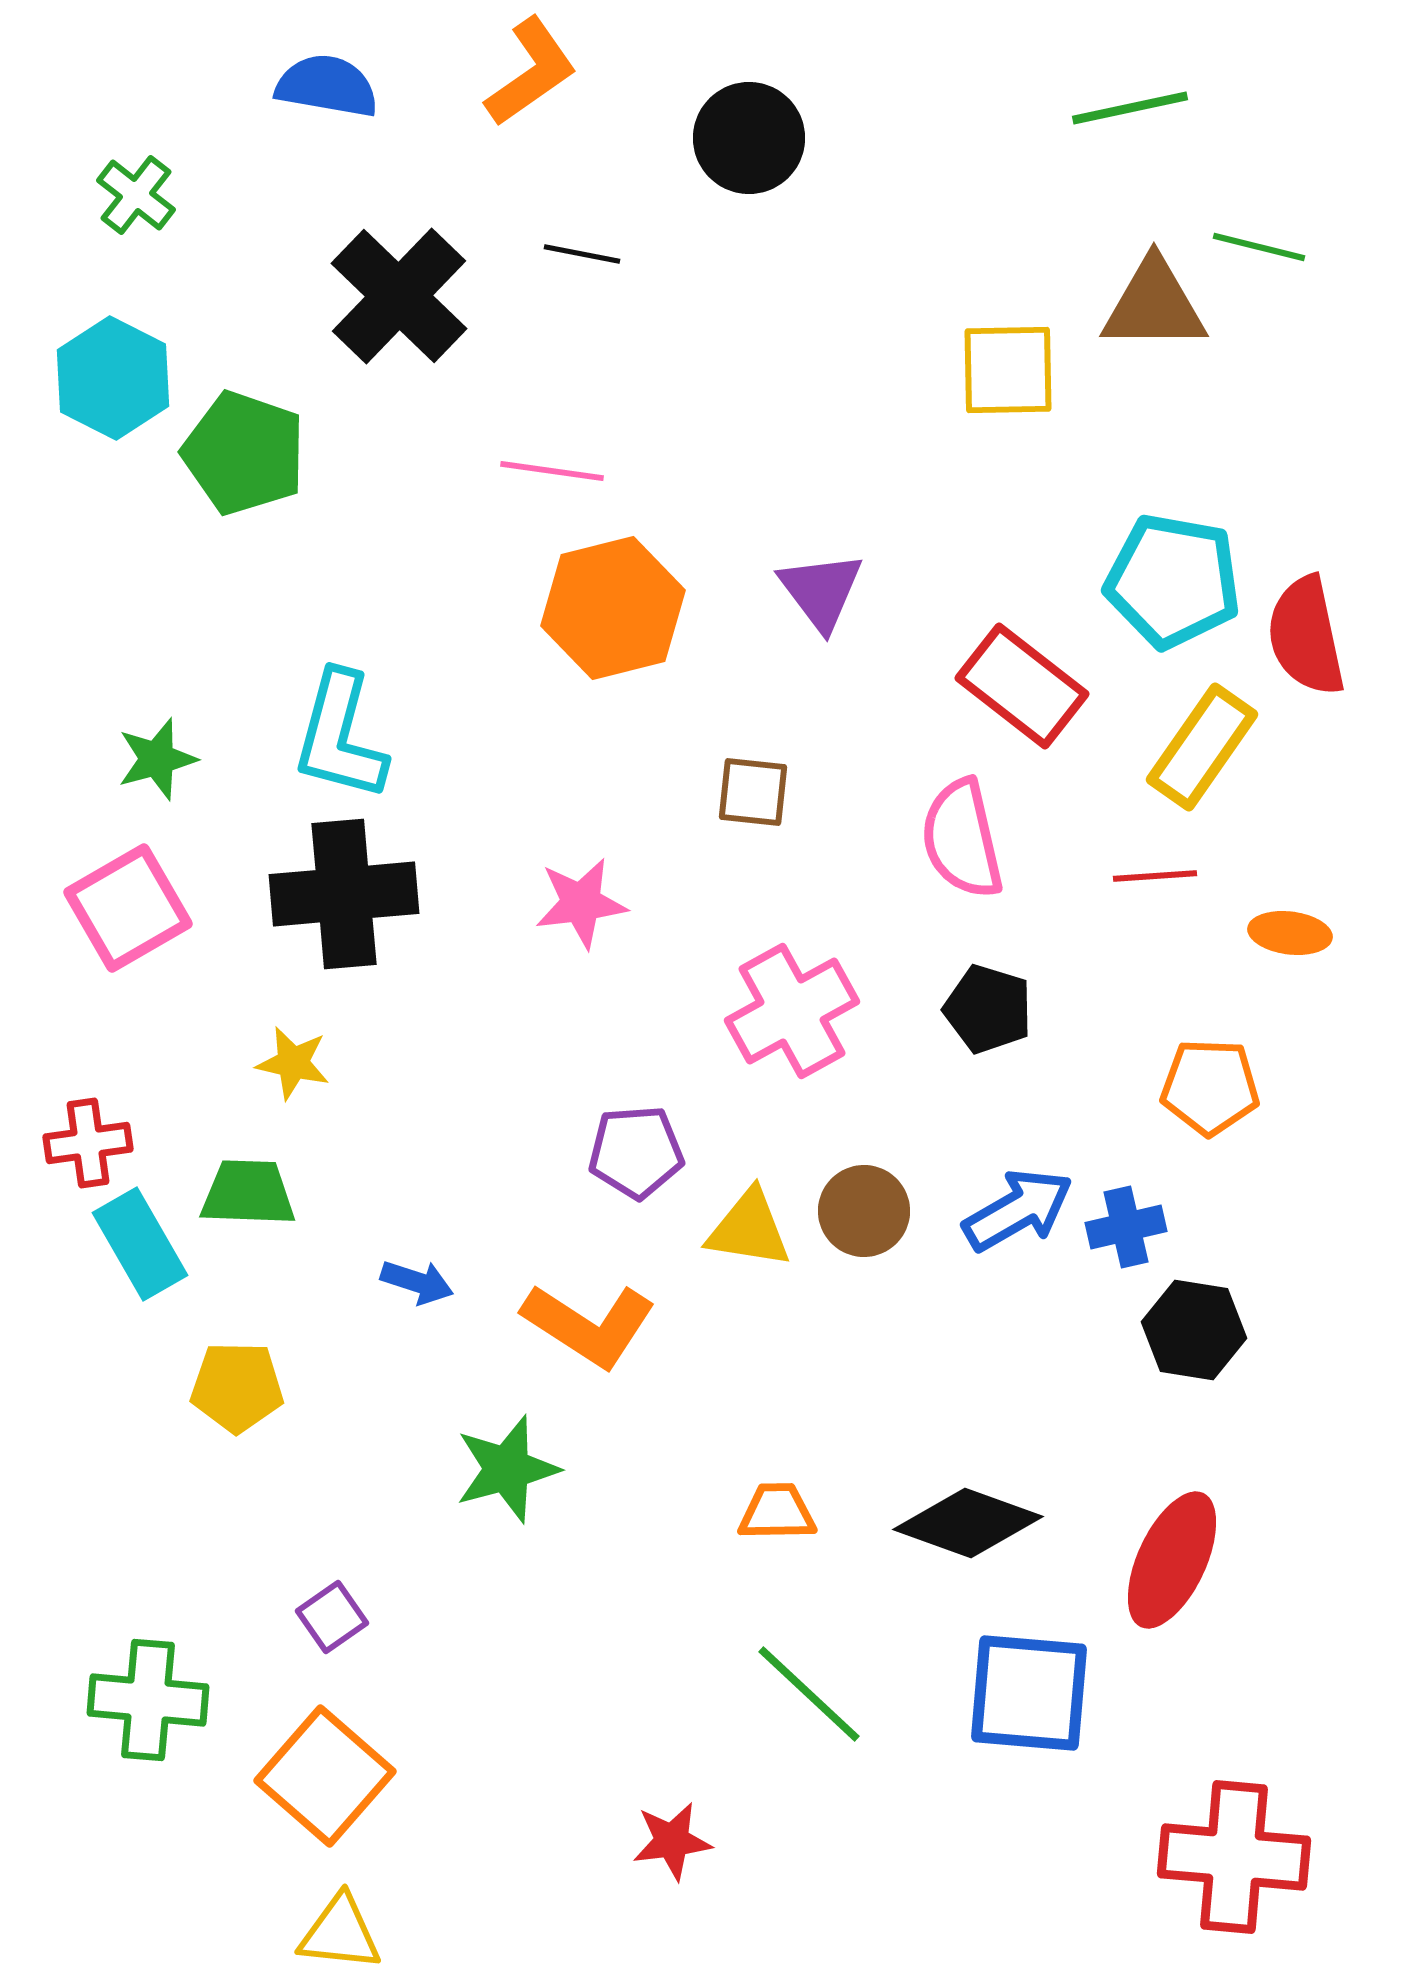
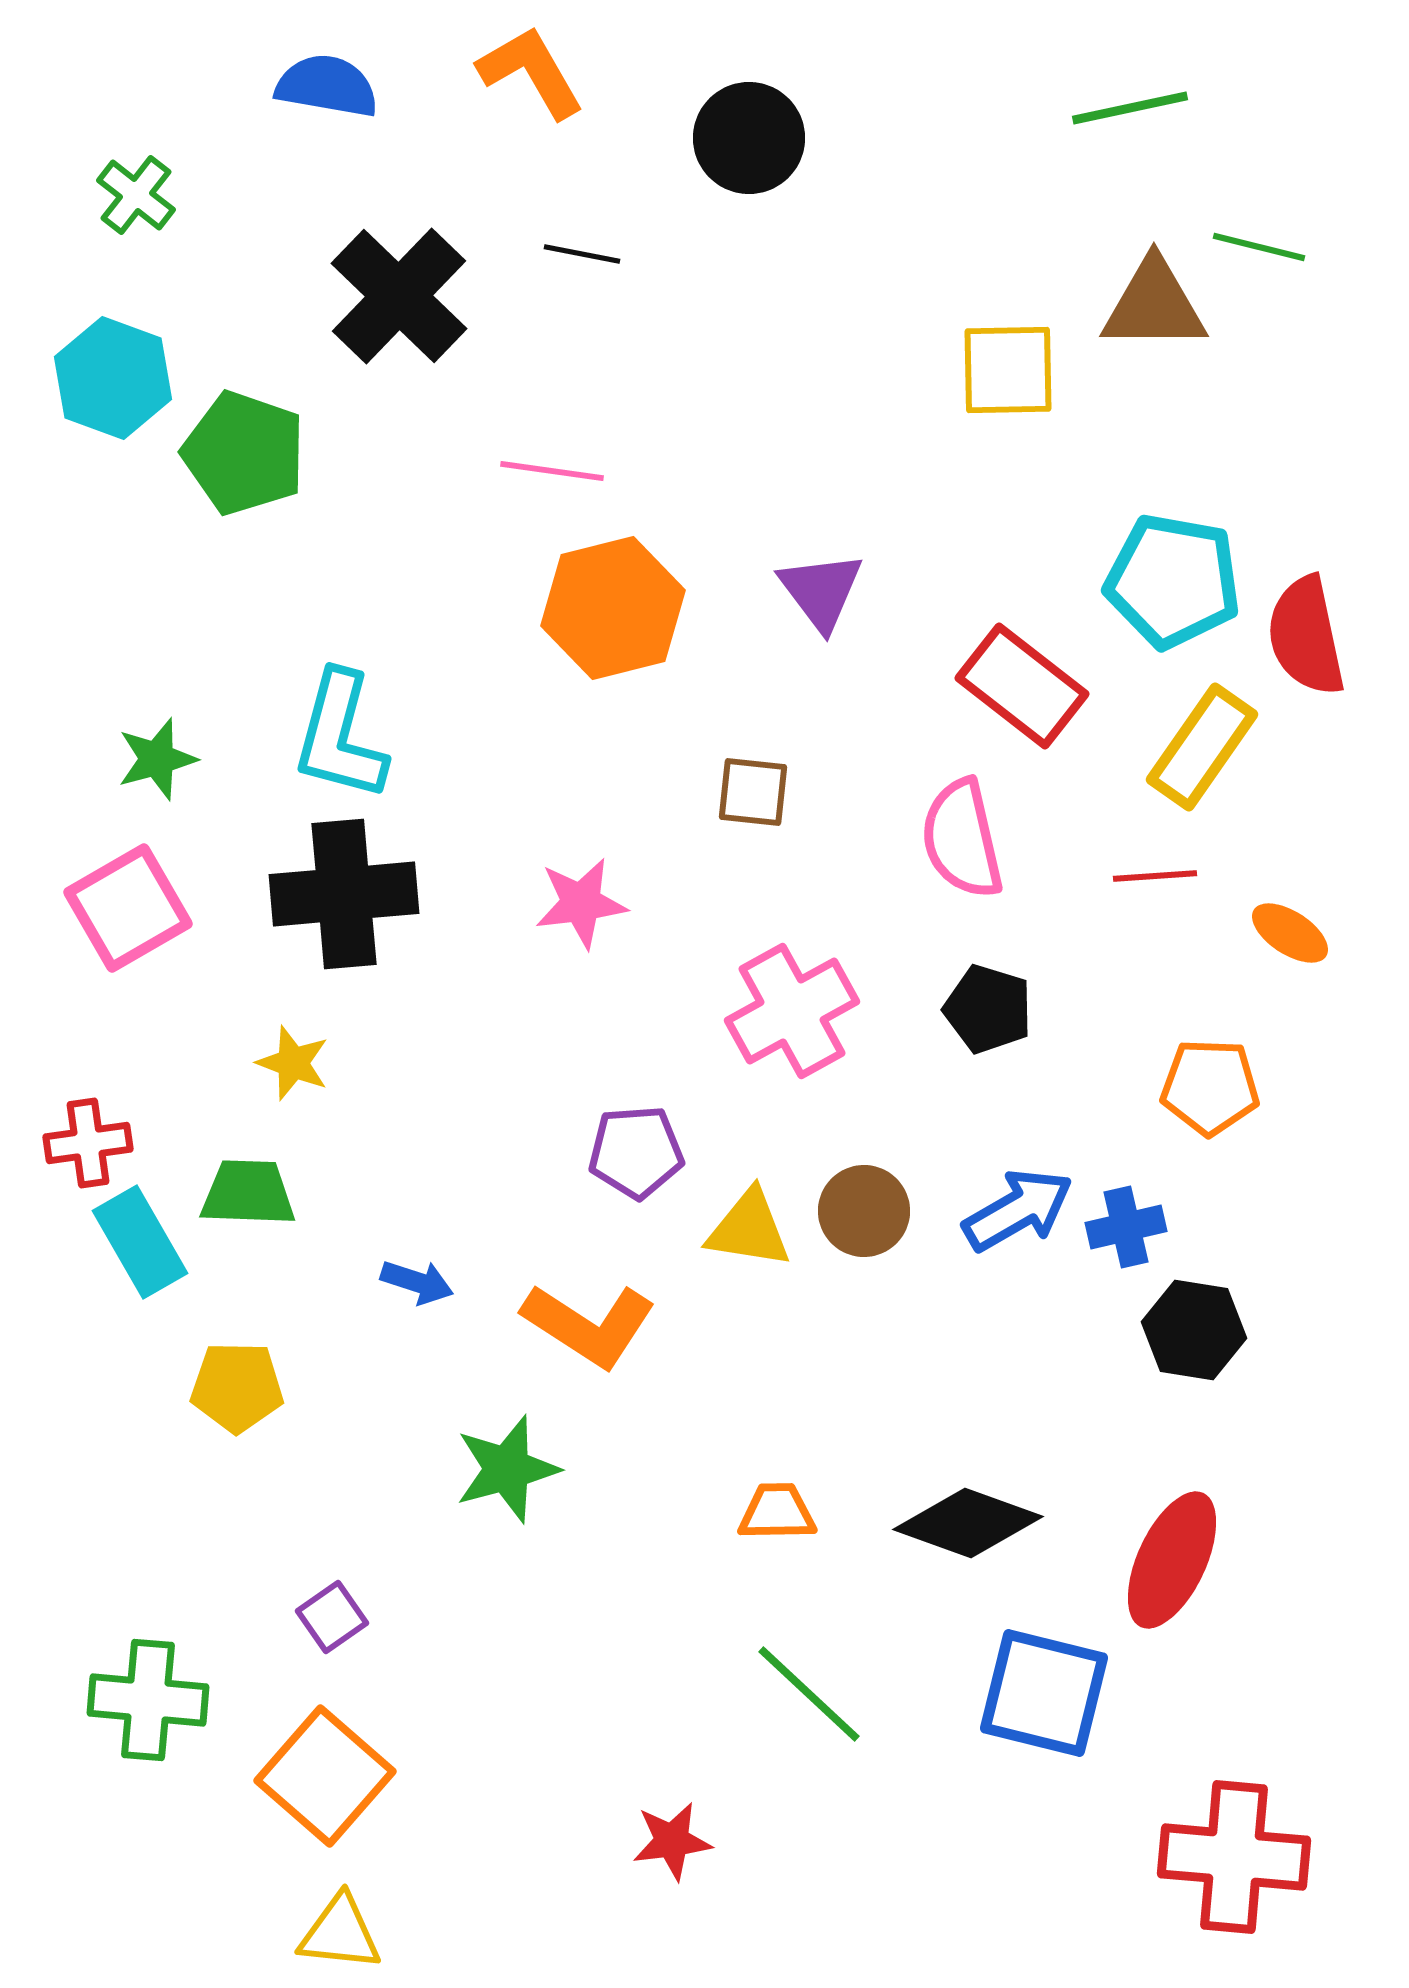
orange L-shape at (531, 72): rotated 85 degrees counterclockwise
cyan hexagon at (113, 378): rotated 7 degrees counterclockwise
orange ellipse at (1290, 933): rotated 26 degrees clockwise
yellow star at (293, 1063): rotated 8 degrees clockwise
cyan rectangle at (140, 1244): moved 2 px up
blue square at (1029, 1693): moved 15 px right; rotated 9 degrees clockwise
